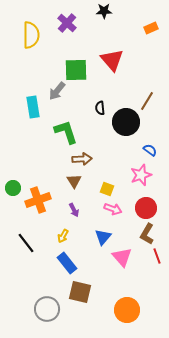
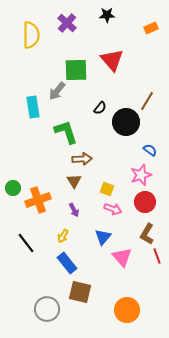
black star: moved 3 px right, 4 px down
black semicircle: rotated 136 degrees counterclockwise
red circle: moved 1 px left, 6 px up
